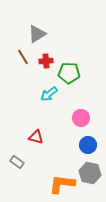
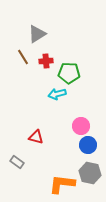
cyan arrow: moved 8 px right; rotated 24 degrees clockwise
pink circle: moved 8 px down
